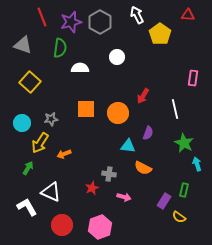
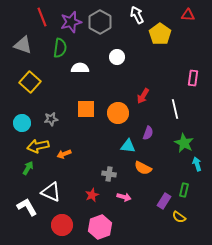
yellow arrow: moved 2 px left, 3 px down; rotated 45 degrees clockwise
red star: moved 7 px down
